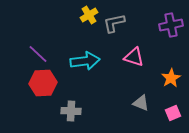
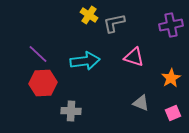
yellow cross: rotated 24 degrees counterclockwise
